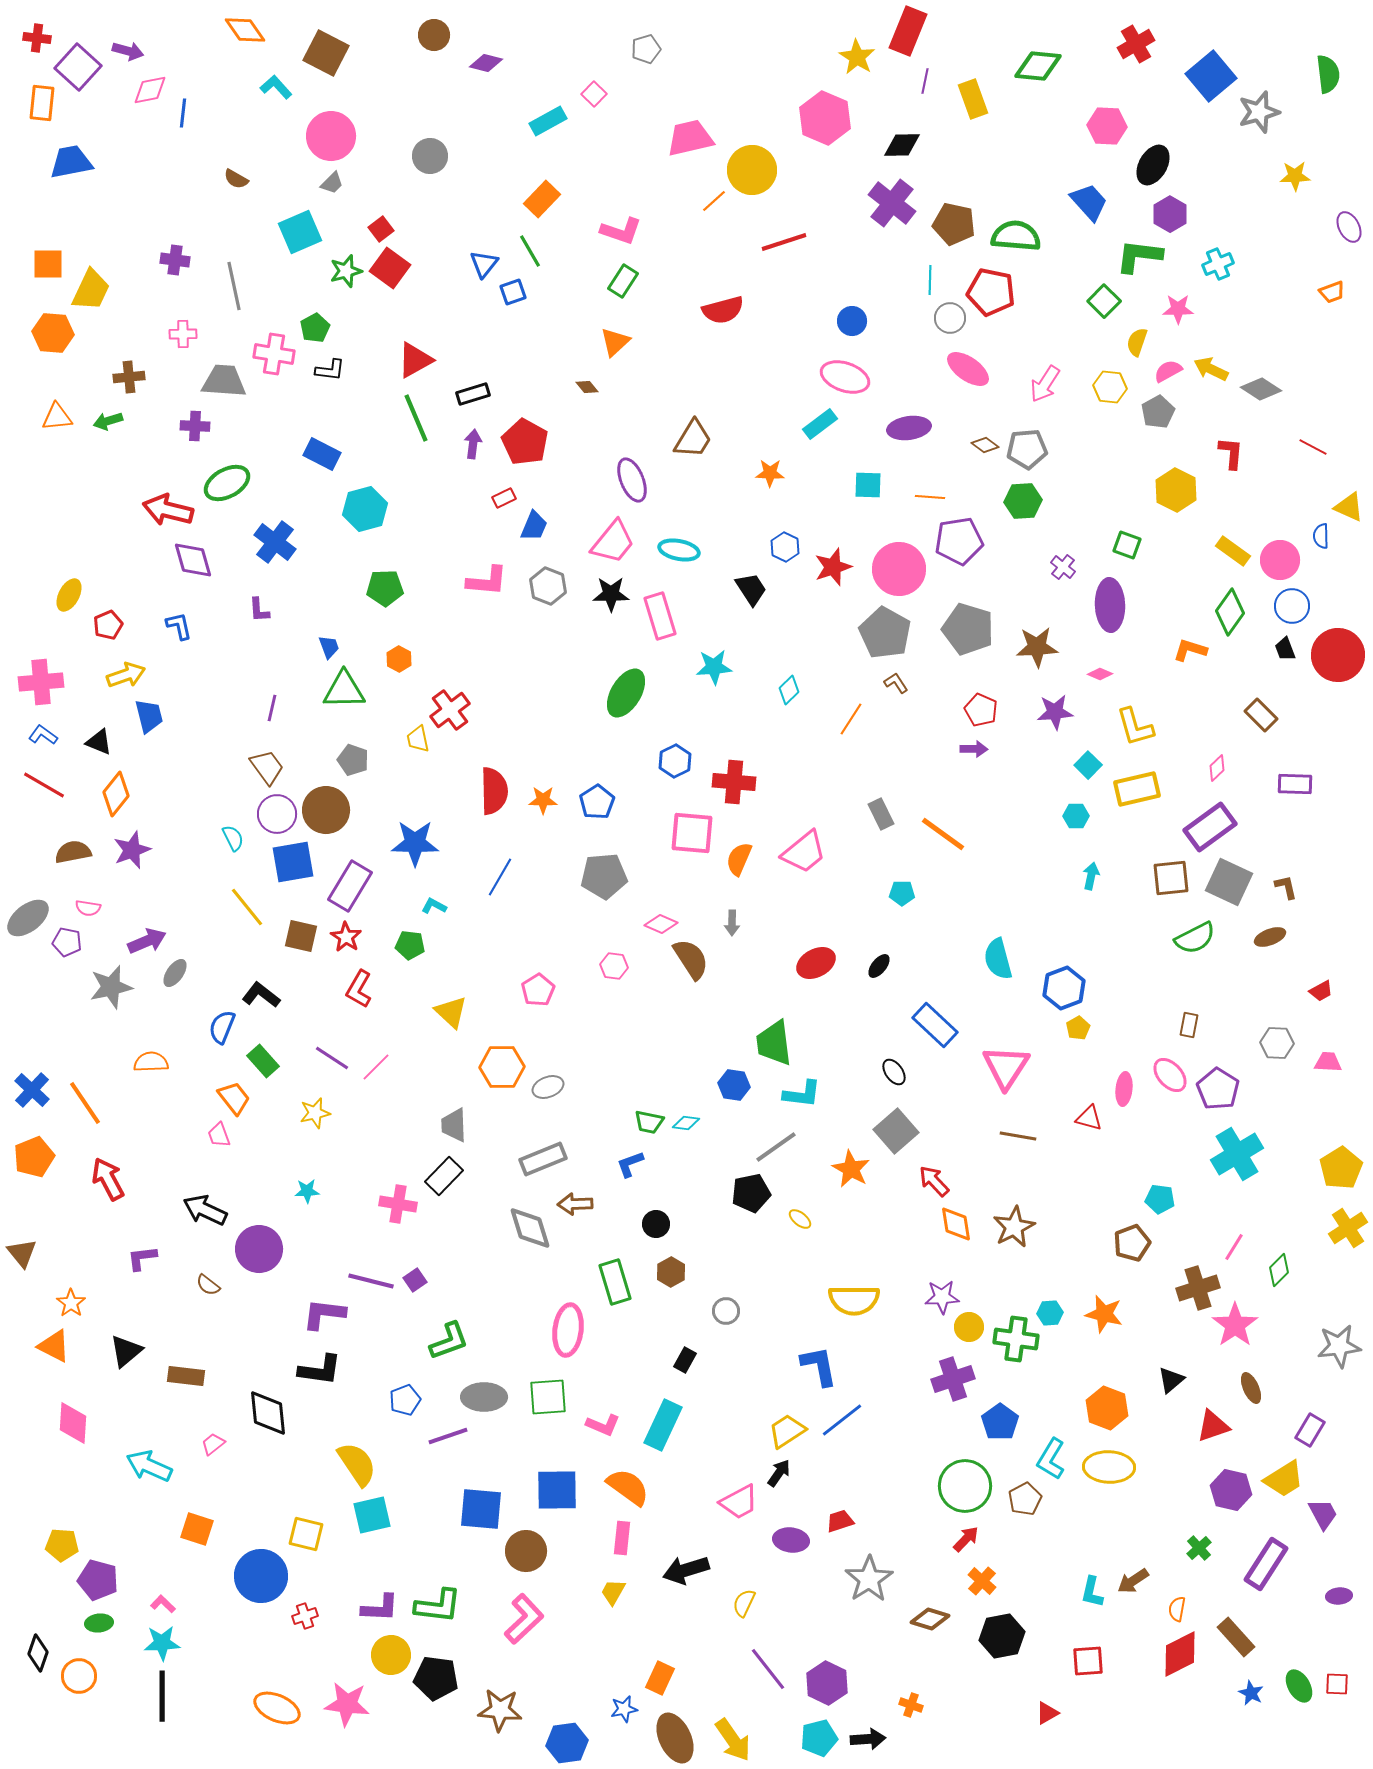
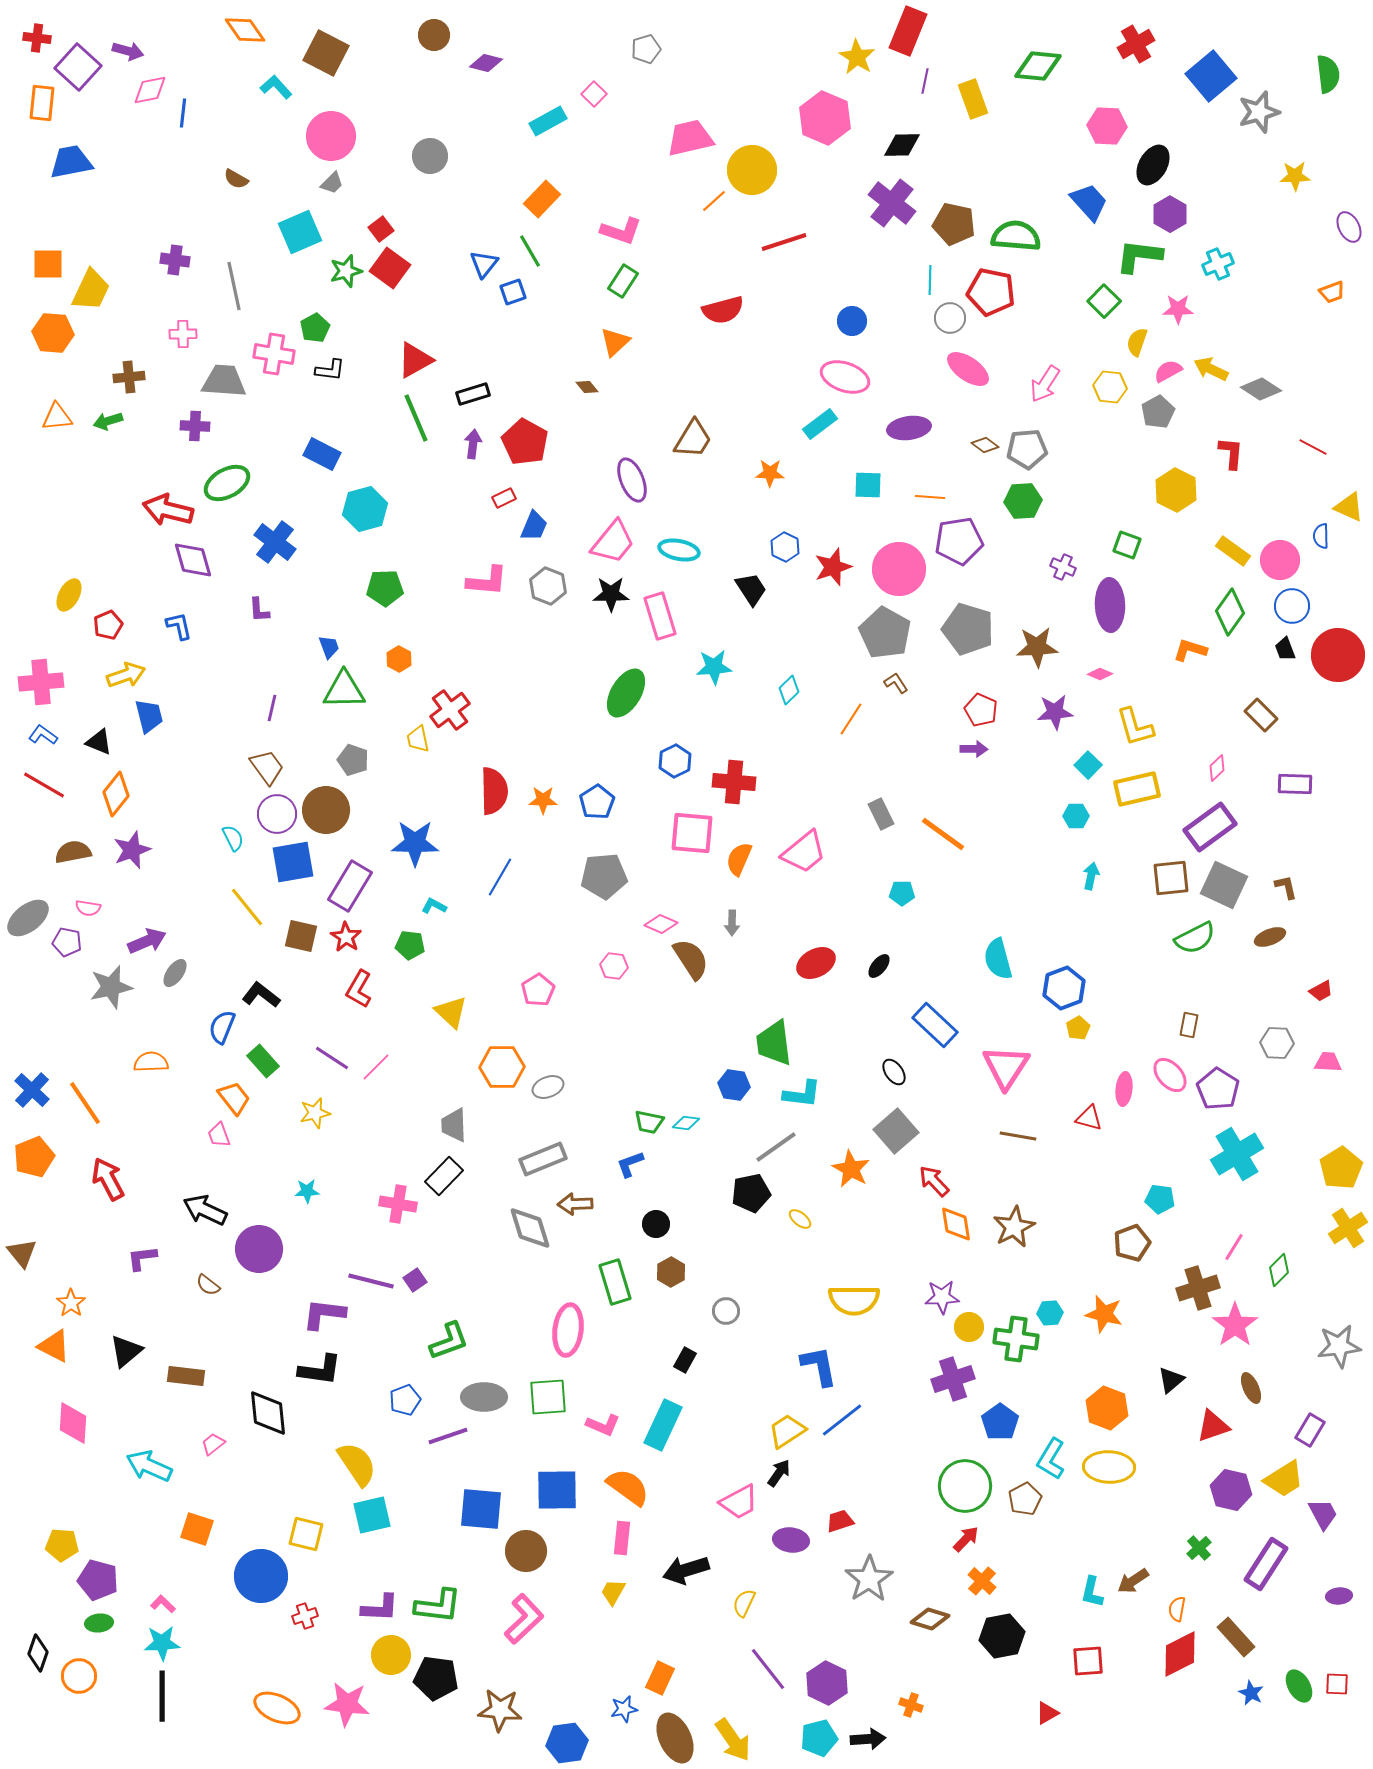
purple cross at (1063, 567): rotated 15 degrees counterclockwise
gray square at (1229, 882): moved 5 px left, 3 px down
